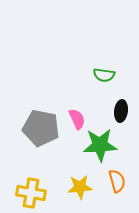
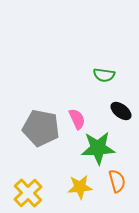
black ellipse: rotated 60 degrees counterclockwise
green star: moved 2 px left, 3 px down
yellow cross: moved 3 px left; rotated 36 degrees clockwise
